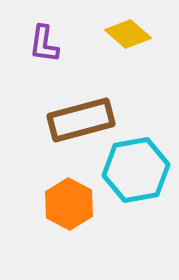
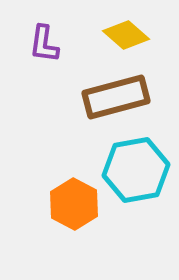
yellow diamond: moved 2 px left, 1 px down
brown rectangle: moved 35 px right, 23 px up
orange hexagon: moved 5 px right
